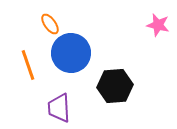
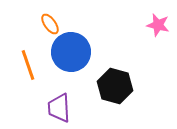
blue circle: moved 1 px up
black hexagon: rotated 20 degrees clockwise
